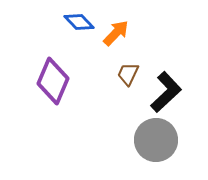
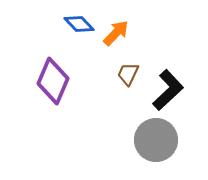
blue diamond: moved 2 px down
black L-shape: moved 2 px right, 2 px up
